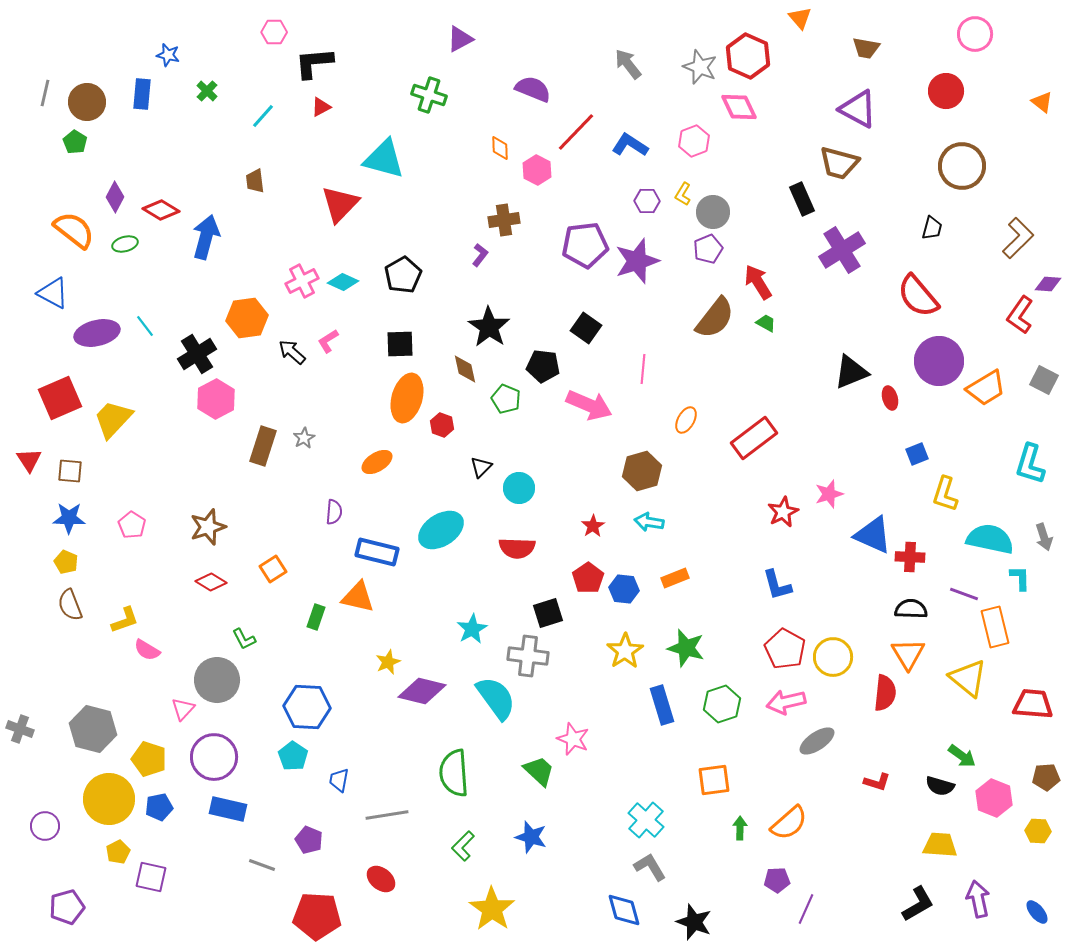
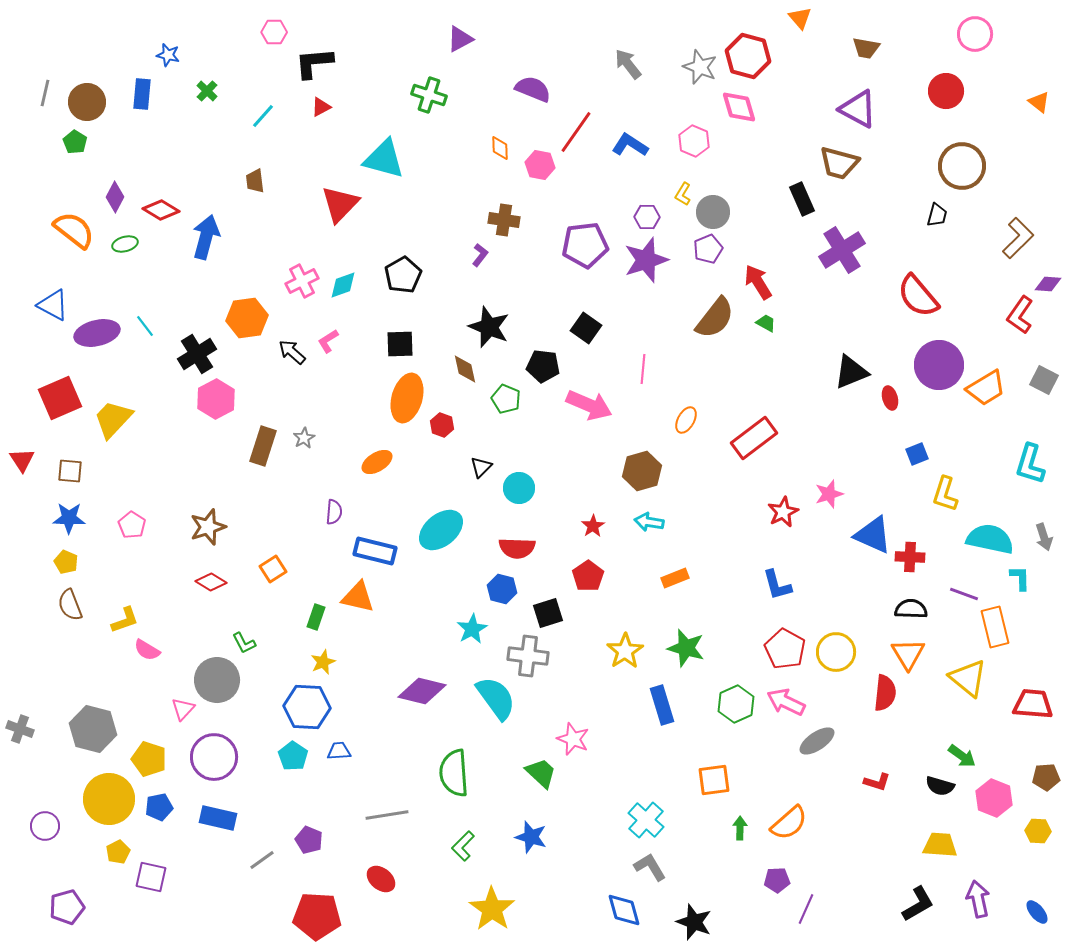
red hexagon at (748, 56): rotated 9 degrees counterclockwise
orange triangle at (1042, 102): moved 3 px left
pink diamond at (739, 107): rotated 9 degrees clockwise
red line at (576, 132): rotated 9 degrees counterclockwise
pink hexagon at (694, 141): rotated 16 degrees counterclockwise
pink hexagon at (537, 170): moved 3 px right, 5 px up; rotated 16 degrees counterclockwise
purple hexagon at (647, 201): moved 16 px down
brown cross at (504, 220): rotated 16 degrees clockwise
black trapezoid at (932, 228): moved 5 px right, 13 px up
purple star at (637, 261): moved 9 px right, 1 px up
cyan diamond at (343, 282): moved 3 px down; rotated 44 degrees counterclockwise
blue triangle at (53, 293): moved 12 px down
black star at (489, 327): rotated 12 degrees counterclockwise
purple circle at (939, 361): moved 4 px down
red triangle at (29, 460): moved 7 px left
cyan ellipse at (441, 530): rotated 6 degrees counterclockwise
blue rectangle at (377, 552): moved 2 px left, 1 px up
red pentagon at (588, 578): moved 2 px up
blue hexagon at (624, 589): moved 122 px left; rotated 8 degrees clockwise
green L-shape at (244, 639): moved 4 px down
yellow circle at (833, 657): moved 3 px right, 5 px up
yellow star at (388, 662): moved 65 px left
pink arrow at (786, 702): rotated 39 degrees clockwise
green hexagon at (722, 704): moved 14 px right; rotated 6 degrees counterclockwise
green trapezoid at (539, 771): moved 2 px right, 2 px down
blue trapezoid at (339, 780): moved 29 px up; rotated 75 degrees clockwise
blue rectangle at (228, 809): moved 10 px left, 9 px down
gray line at (262, 865): moved 5 px up; rotated 56 degrees counterclockwise
